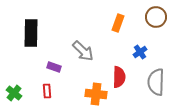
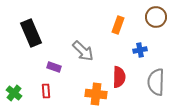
orange rectangle: moved 2 px down
black rectangle: rotated 24 degrees counterclockwise
blue cross: moved 2 px up; rotated 24 degrees clockwise
red rectangle: moved 1 px left
